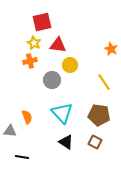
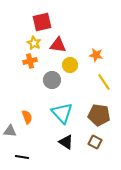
orange star: moved 15 px left, 6 px down; rotated 16 degrees counterclockwise
